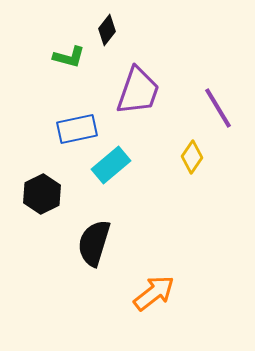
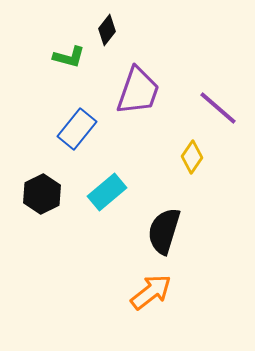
purple line: rotated 18 degrees counterclockwise
blue rectangle: rotated 39 degrees counterclockwise
cyan rectangle: moved 4 px left, 27 px down
black semicircle: moved 70 px right, 12 px up
orange arrow: moved 3 px left, 1 px up
